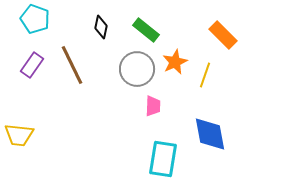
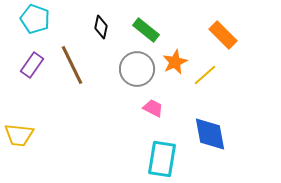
yellow line: rotated 30 degrees clockwise
pink trapezoid: moved 2 px down; rotated 65 degrees counterclockwise
cyan rectangle: moved 1 px left
